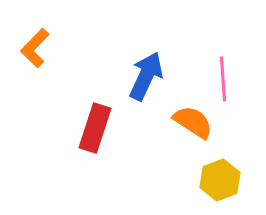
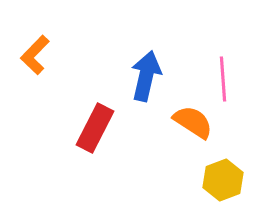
orange L-shape: moved 7 px down
blue arrow: rotated 12 degrees counterclockwise
red rectangle: rotated 9 degrees clockwise
yellow hexagon: moved 3 px right
